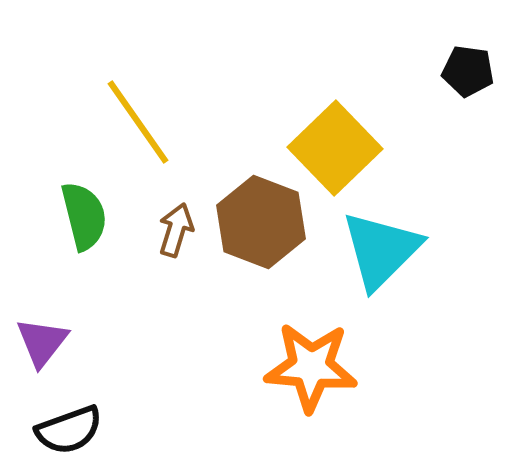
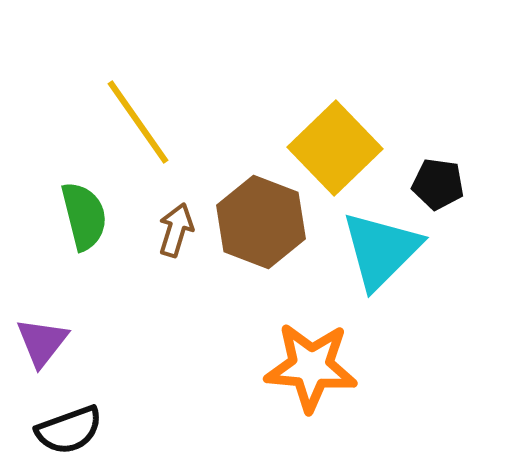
black pentagon: moved 30 px left, 113 px down
